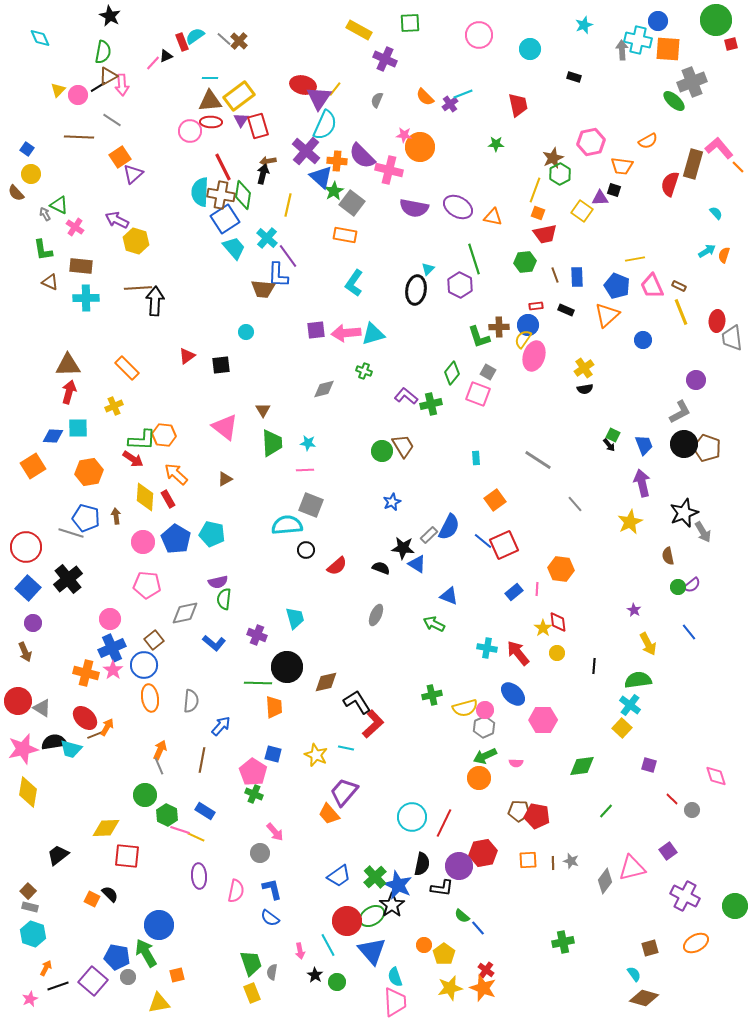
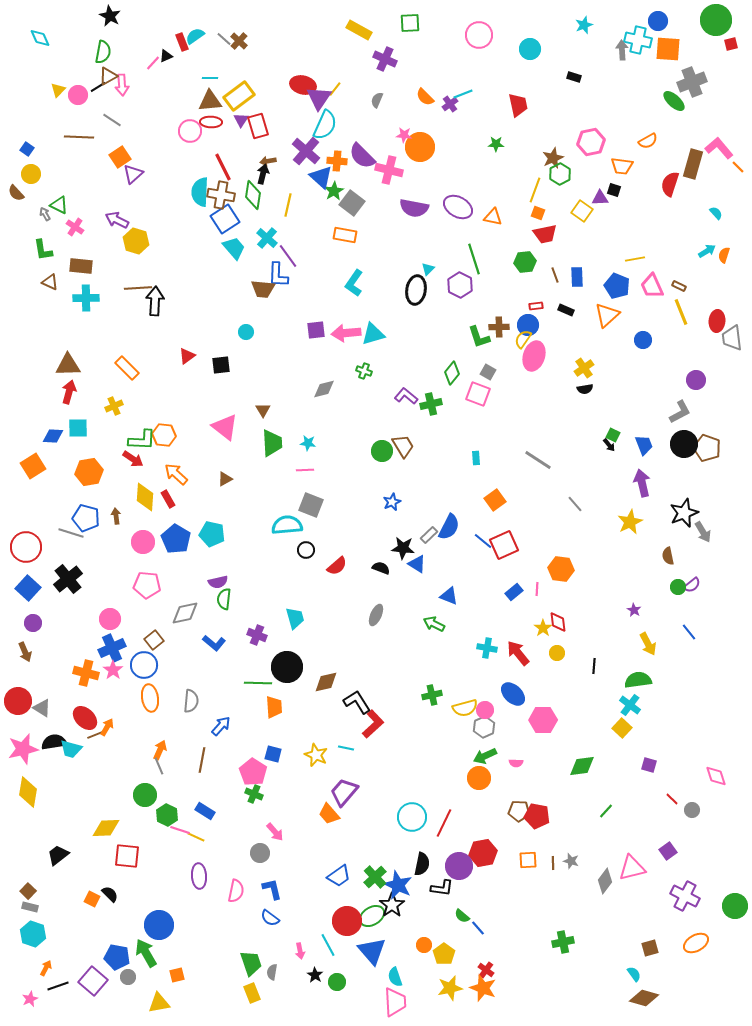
green diamond at (243, 195): moved 10 px right
